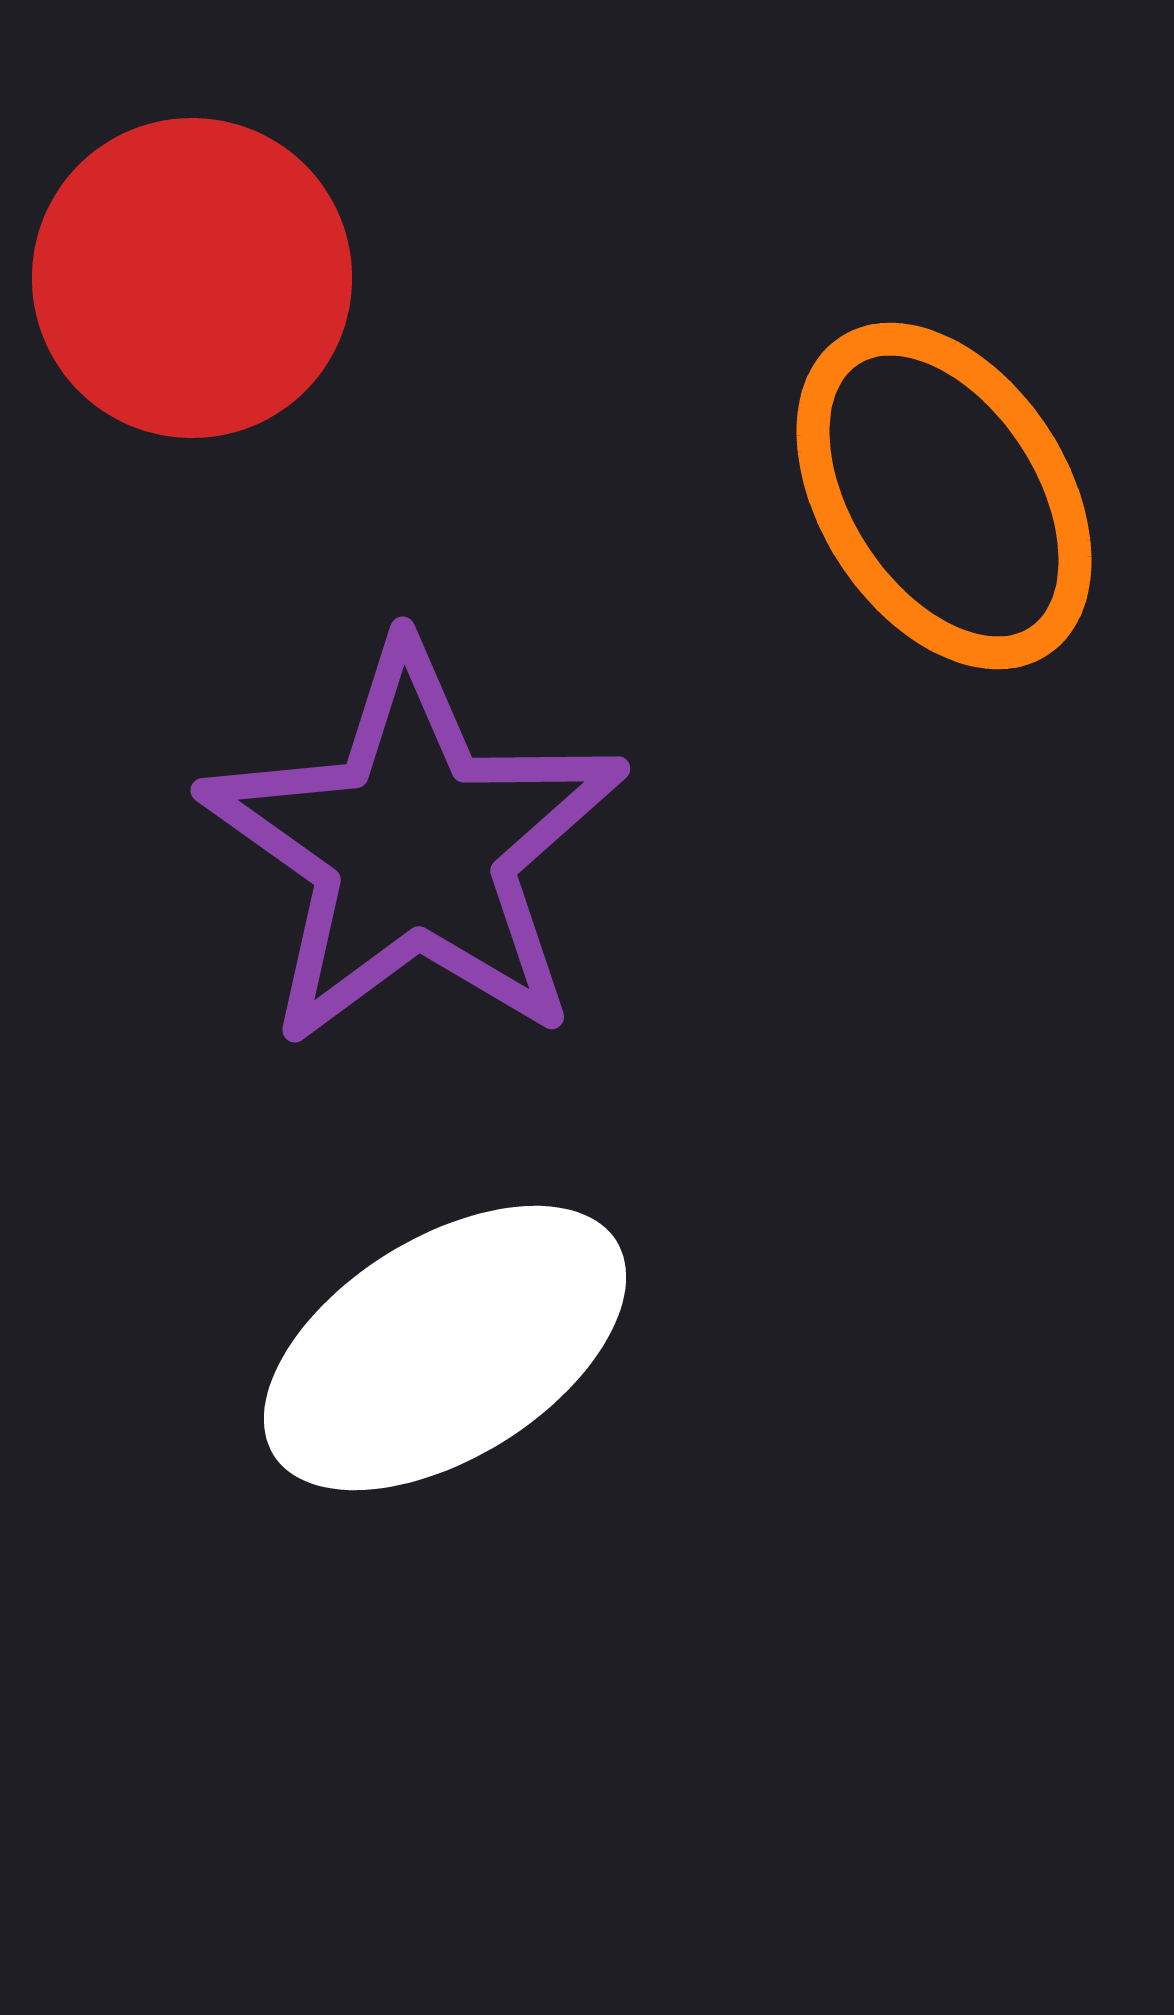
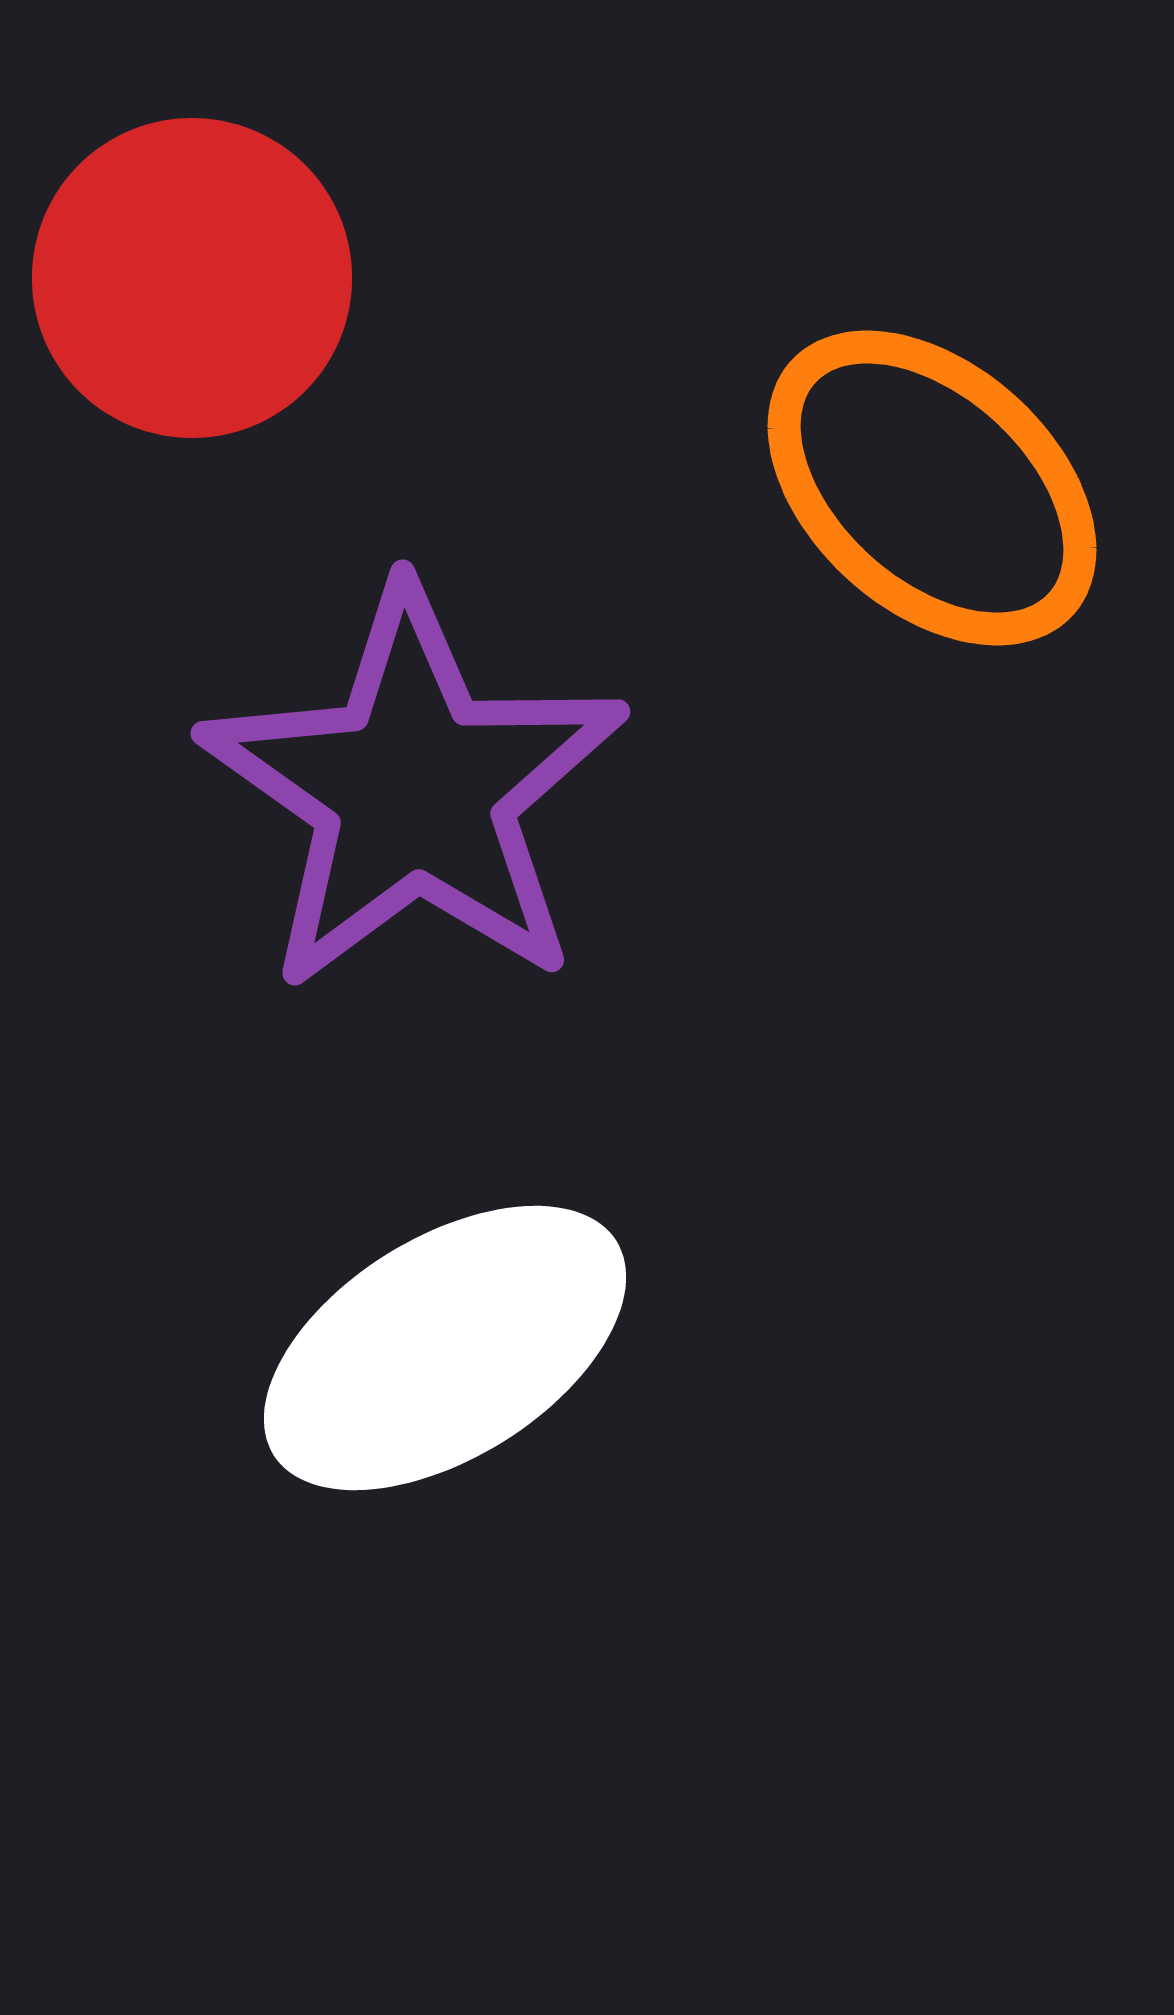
orange ellipse: moved 12 px left, 8 px up; rotated 15 degrees counterclockwise
purple star: moved 57 px up
